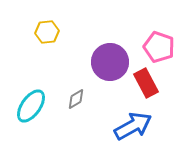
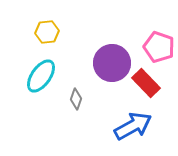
purple circle: moved 2 px right, 1 px down
red rectangle: rotated 16 degrees counterclockwise
gray diamond: rotated 40 degrees counterclockwise
cyan ellipse: moved 10 px right, 30 px up
